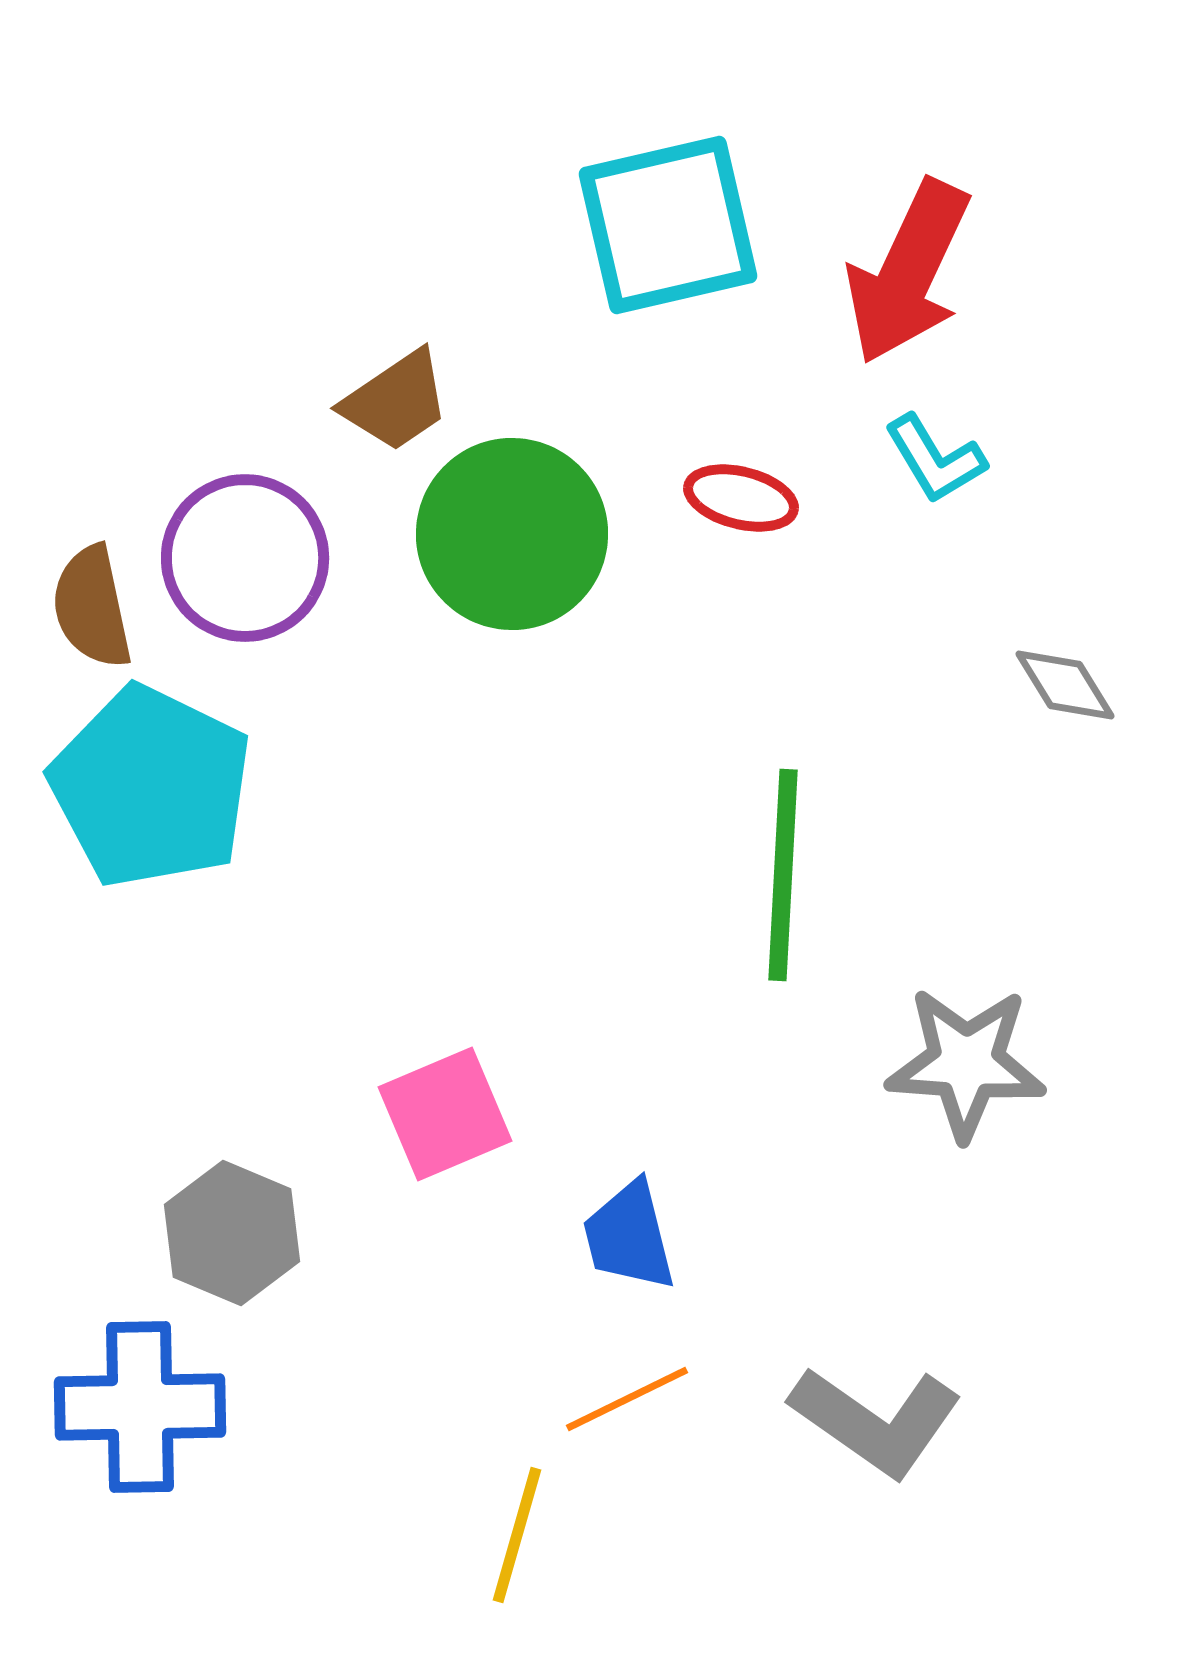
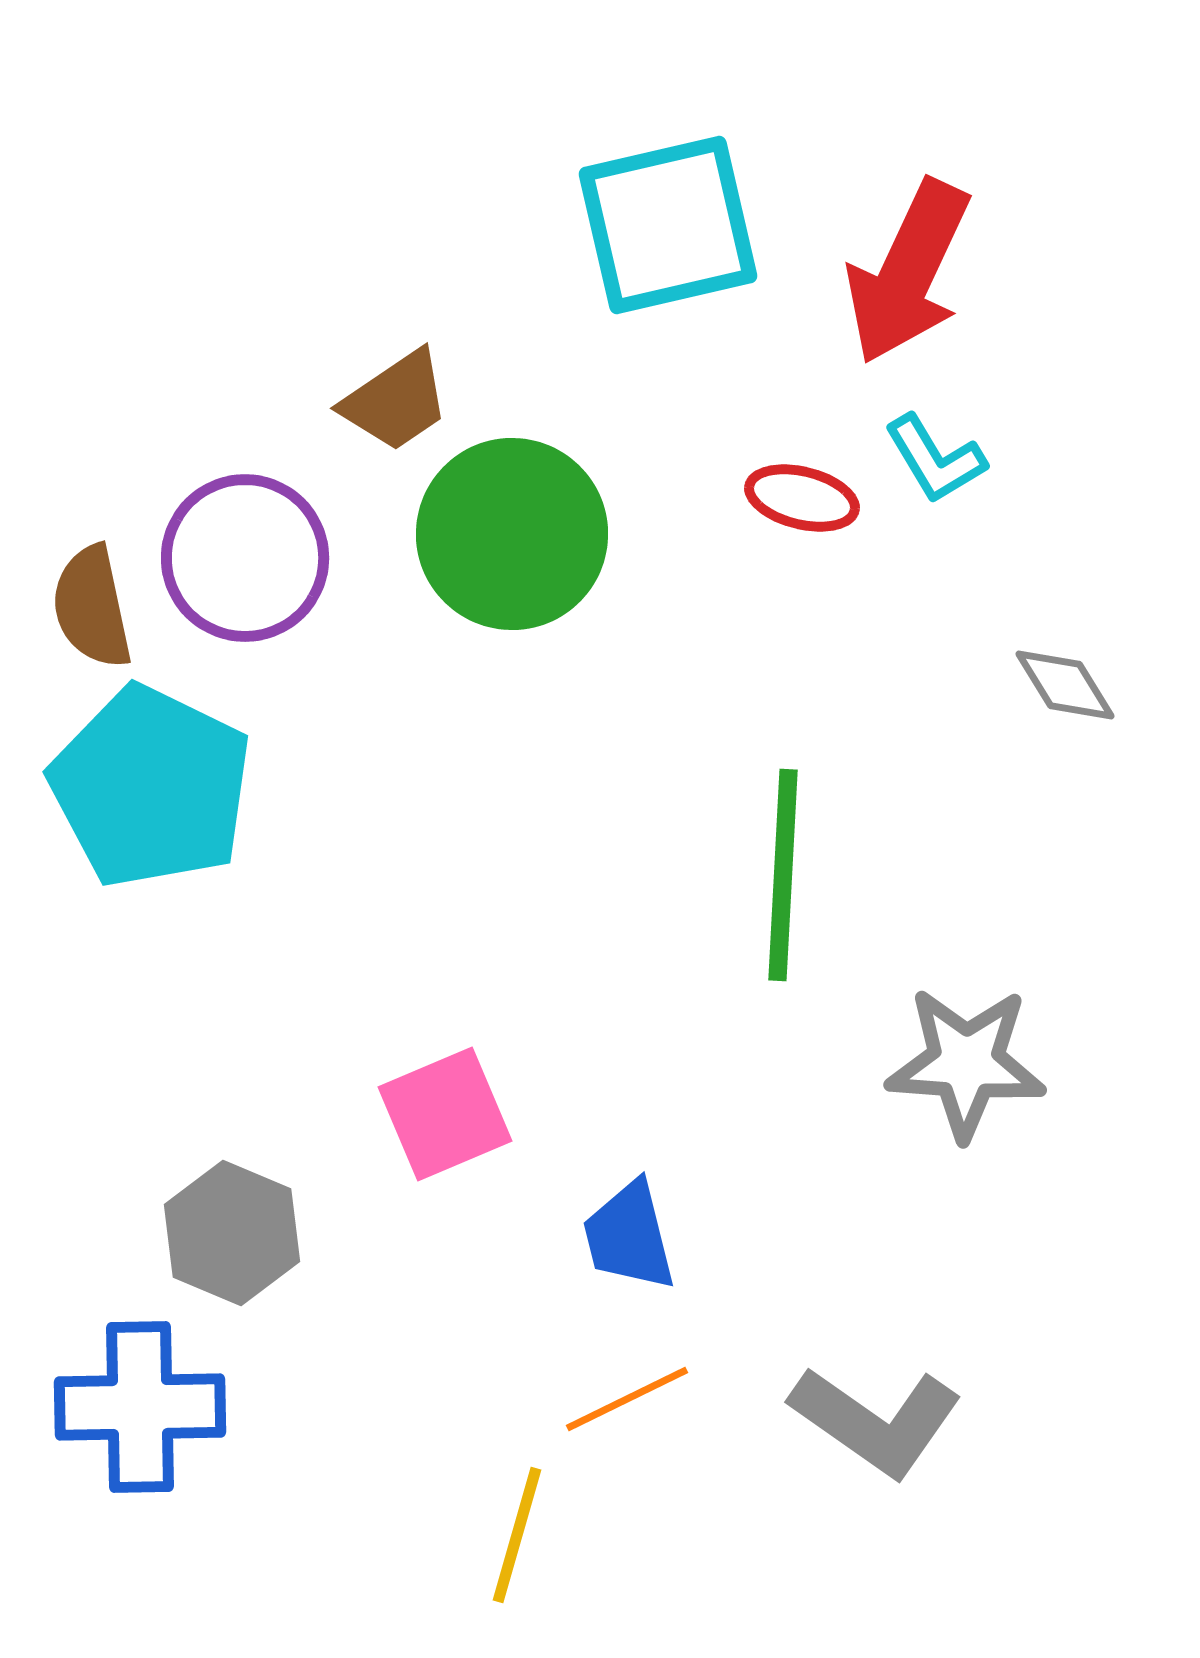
red ellipse: moved 61 px right
